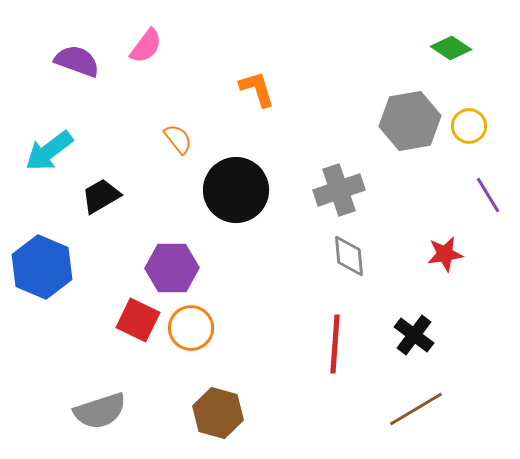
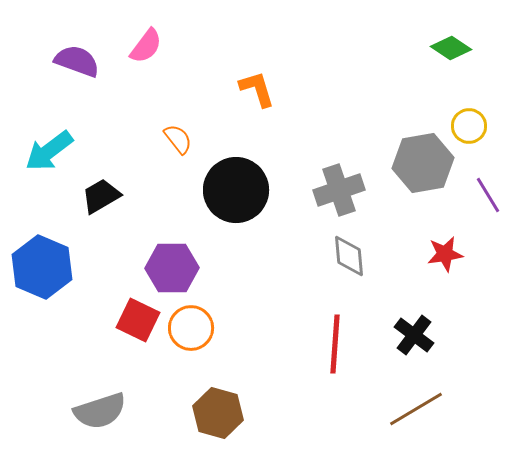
gray hexagon: moved 13 px right, 42 px down
